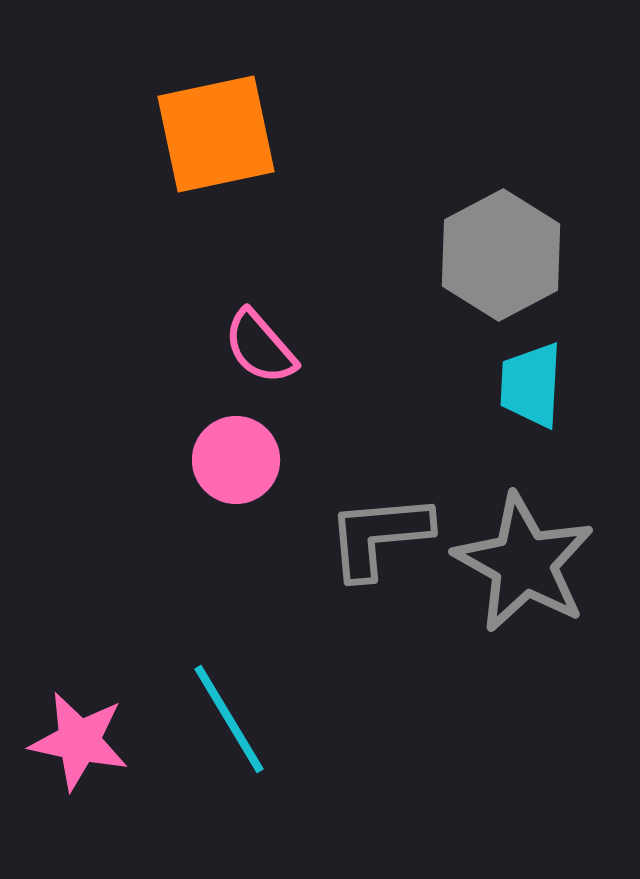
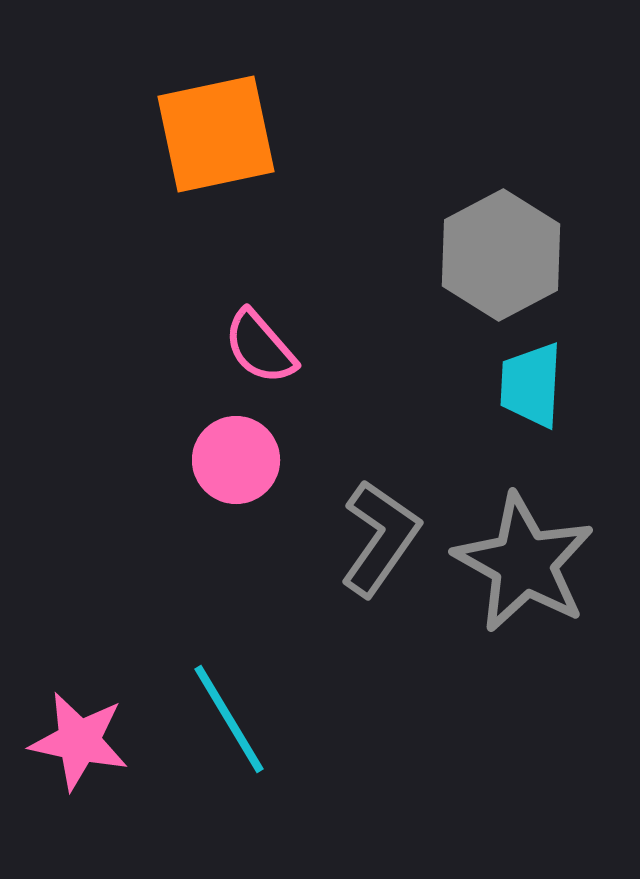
gray L-shape: moved 1 px right, 2 px down; rotated 130 degrees clockwise
